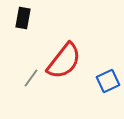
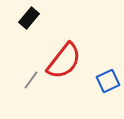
black rectangle: moved 6 px right; rotated 30 degrees clockwise
gray line: moved 2 px down
